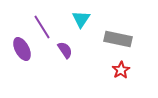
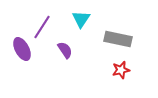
purple line: rotated 65 degrees clockwise
red star: rotated 18 degrees clockwise
